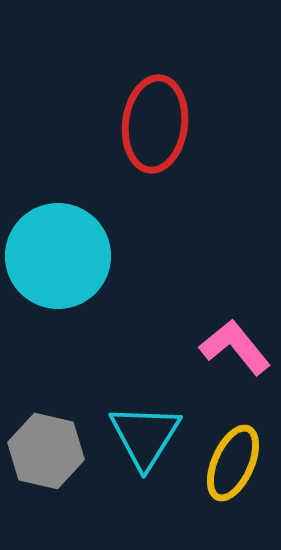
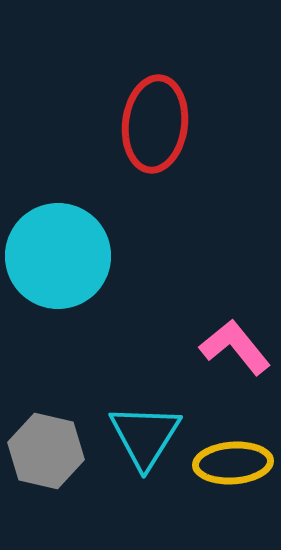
yellow ellipse: rotated 62 degrees clockwise
